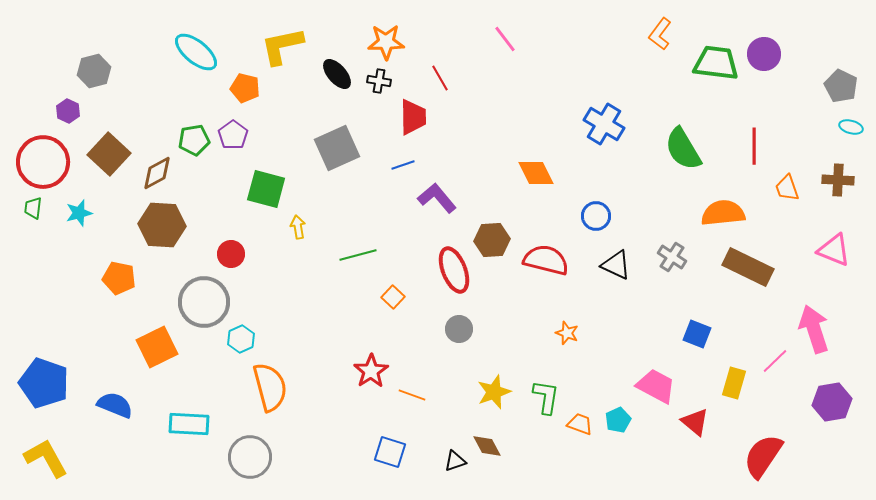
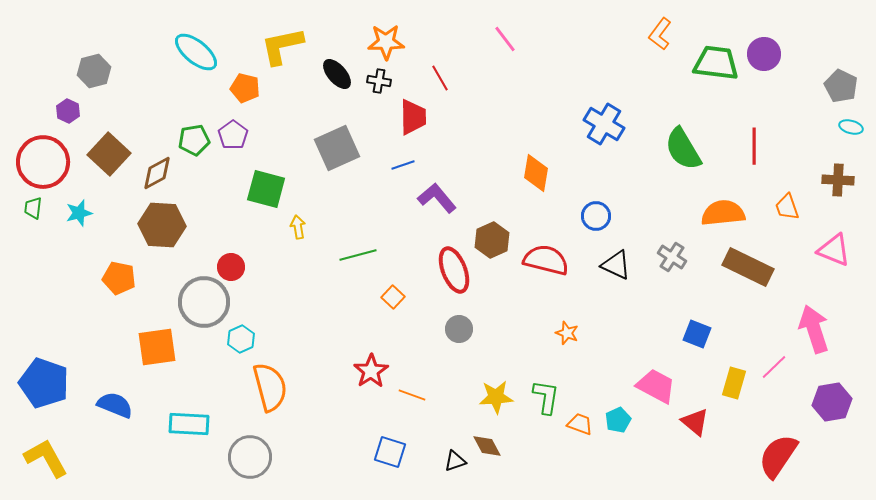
orange diamond at (536, 173): rotated 36 degrees clockwise
orange trapezoid at (787, 188): moved 19 px down
brown hexagon at (492, 240): rotated 20 degrees counterclockwise
red circle at (231, 254): moved 13 px down
orange square at (157, 347): rotated 18 degrees clockwise
pink line at (775, 361): moved 1 px left, 6 px down
yellow star at (494, 392): moved 2 px right, 5 px down; rotated 16 degrees clockwise
red semicircle at (763, 456): moved 15 px right
